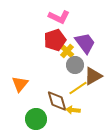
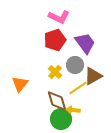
yellow cross: moved 12 px left, 21 px down
green circle: moved 25 px right
